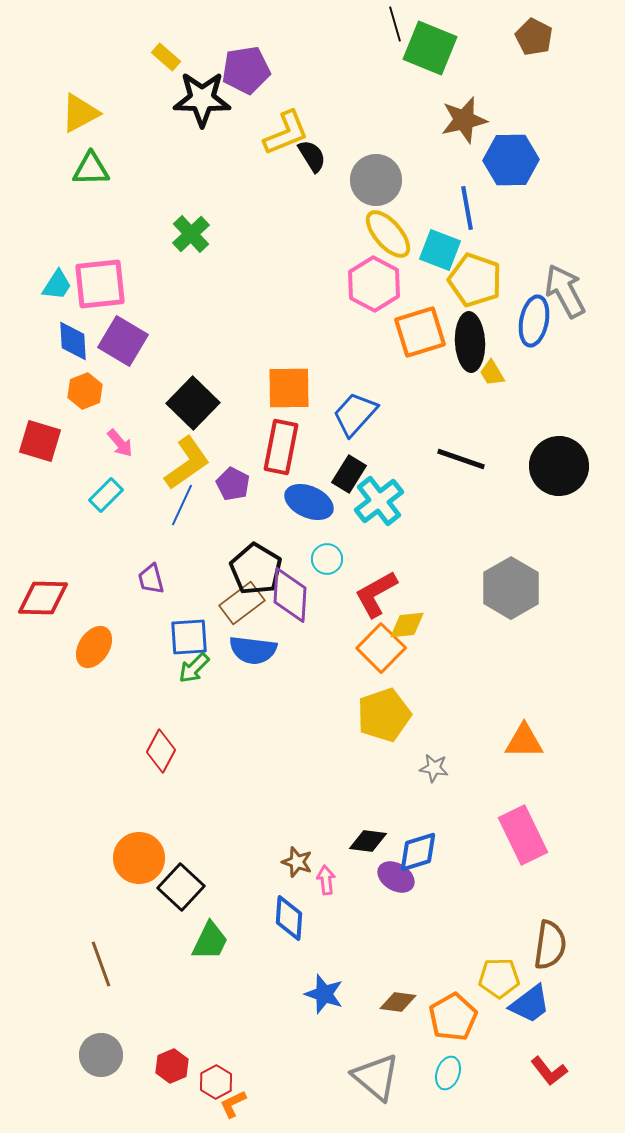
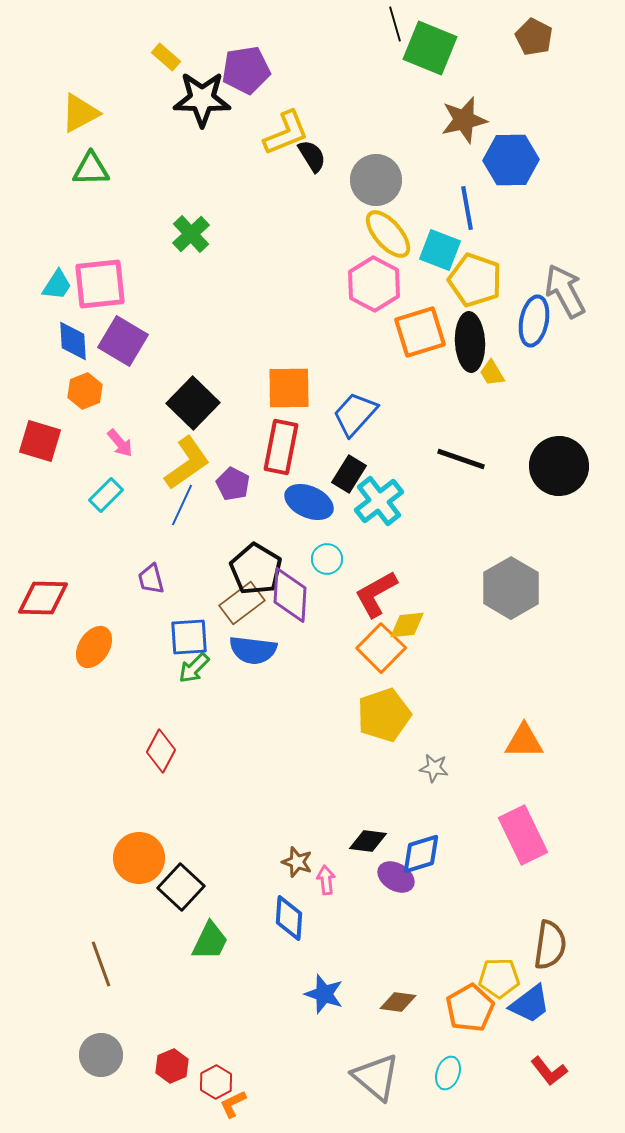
blue diamond at (418, 852): moved 3 px right, 2 px down
orange pentagon at (453, 1017): moved 17 px right, 9 px up
